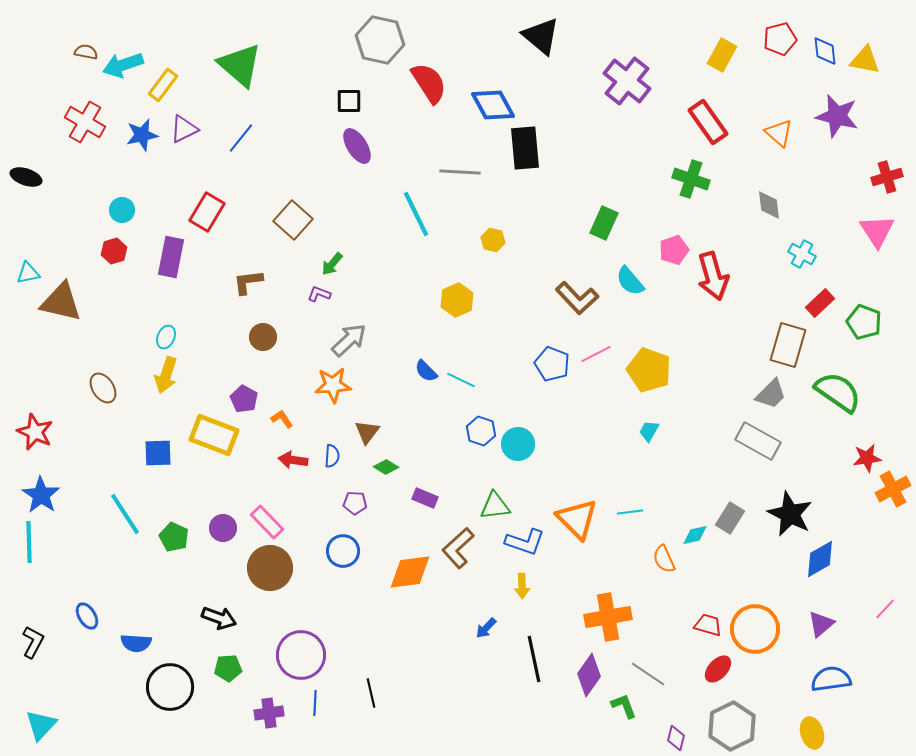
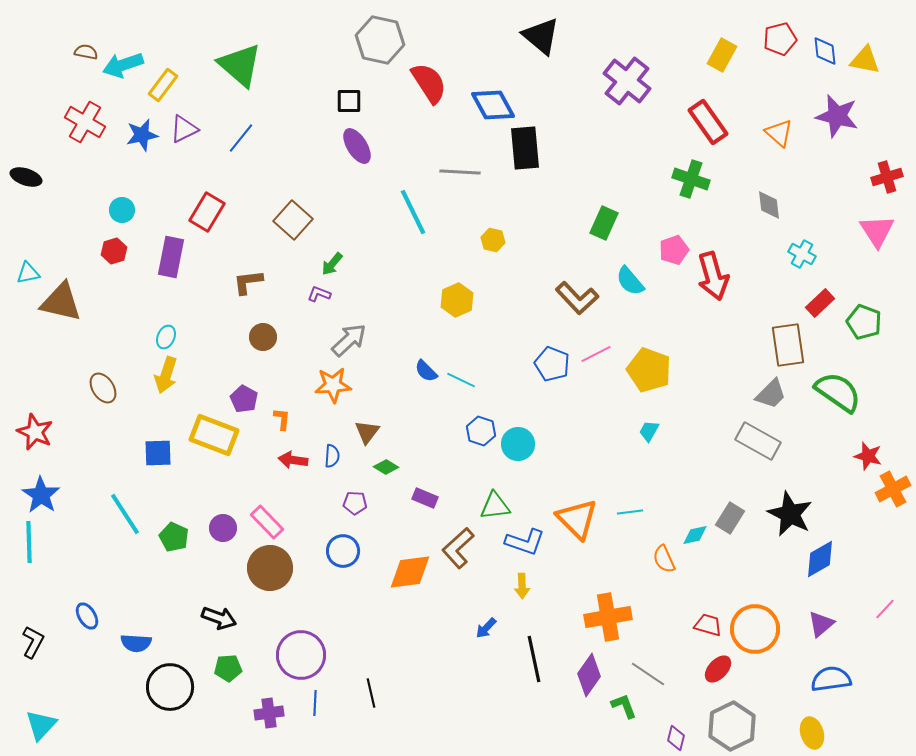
cyan line at (416, 214): moved 3 px left, 2 px up
brown rectangle at (788, 345): rotated 24 degrees counterclockwise
orange L-shape at (282, 419): rotated 40 degrees clockwise
red star at (867, 458): moved 1 px right, 2 px up; rotated 24 degrees clockwise
